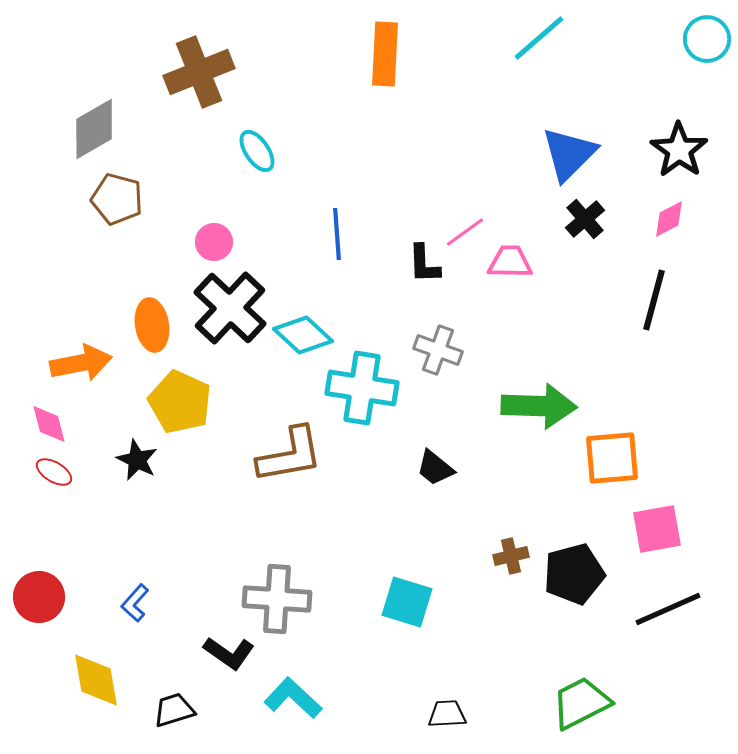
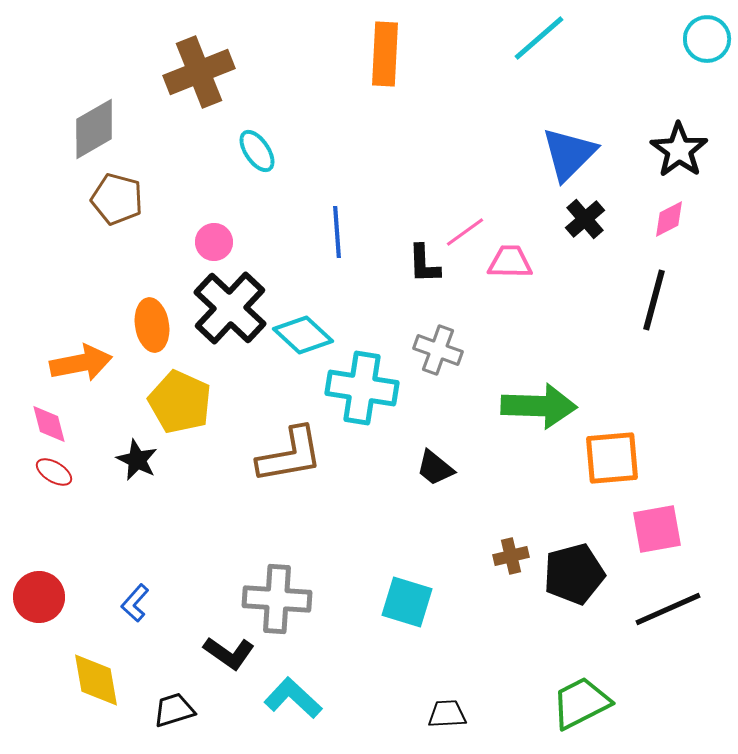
blue line at (337, 234): moved 2 px up
